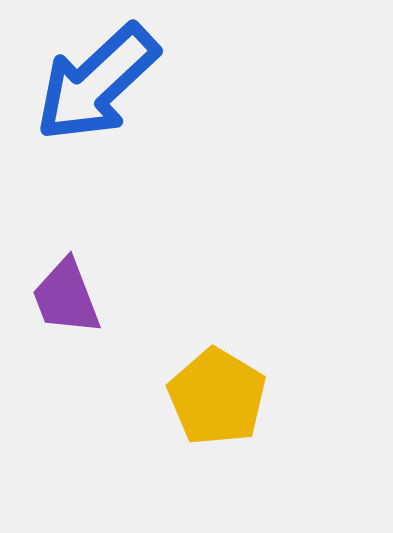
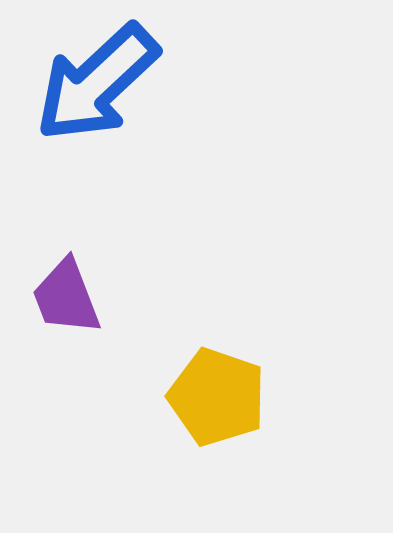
yellow pentagon: rotated 12 degrees counterclockwise
